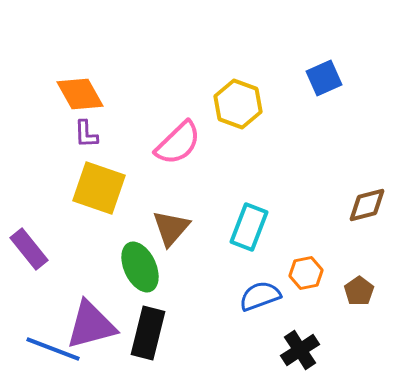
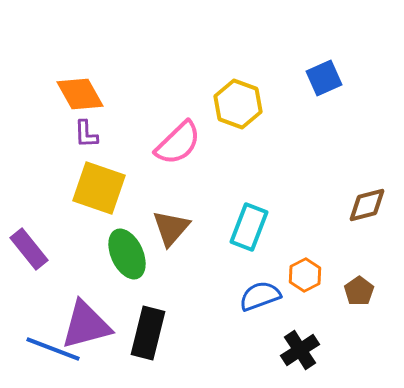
green ellipse: moved 13 px left, 13 px up
orange hexagon: moved 1 px left, 2 px down; rotated 16 degrees counterclockwise
purple triangle: moved 5 px left
